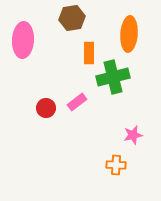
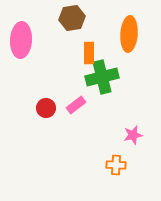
pink ellipse: moved 2 px left
green cross: moved 11 px left
pink rectangle: moved 1 px left, 3 px down
